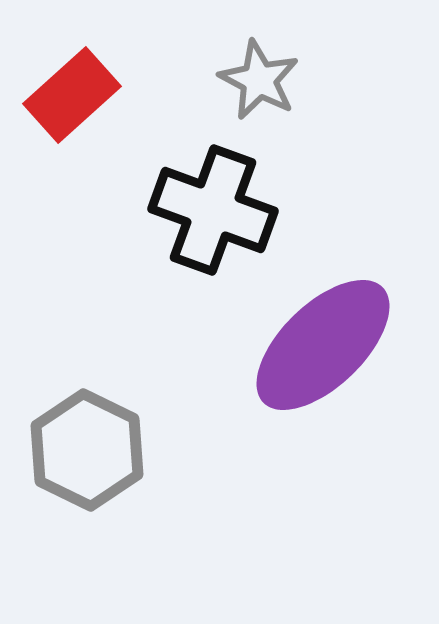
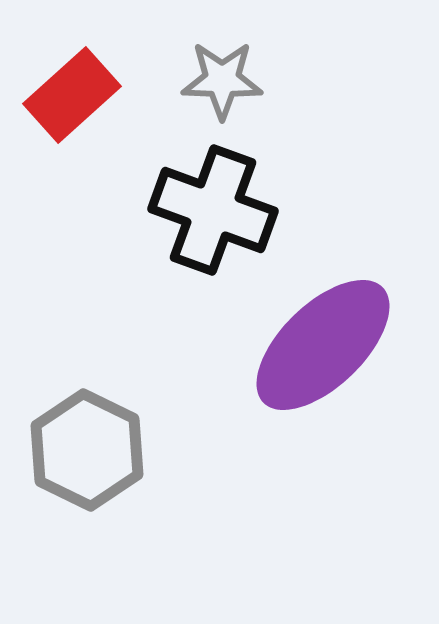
gray star: moved 37 px left; rotated 26 degrees counterclockwise
